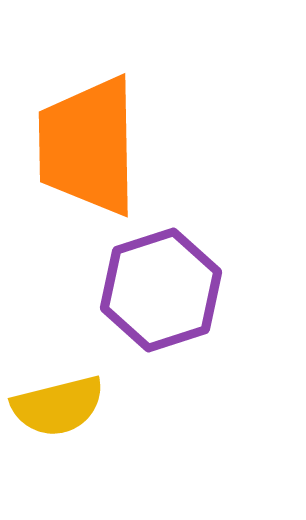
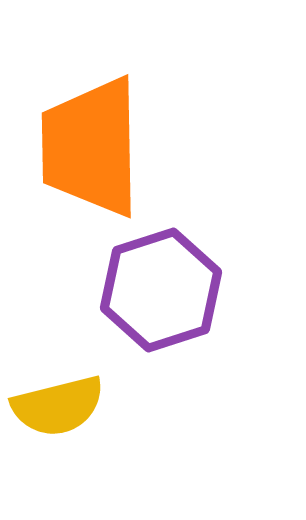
orange trapezoid: moved 3 px right, 1 px down
